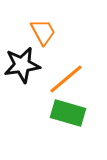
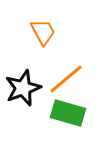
black star: moved 1 px right, 23 px down; rotated 12 degrees counterclockwise
